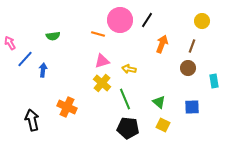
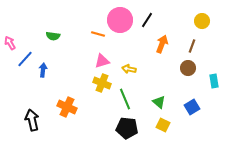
green semicircle: rotated 16 degrees clockwise
yellow cross: rotated 18 degrees counterclockwise
blue square: rotated 28 degrees counterclockwise
black pentagon: moved 1 px left
